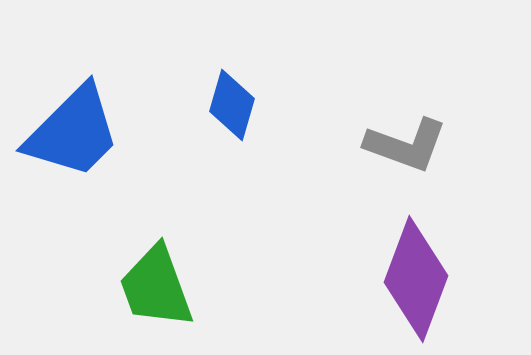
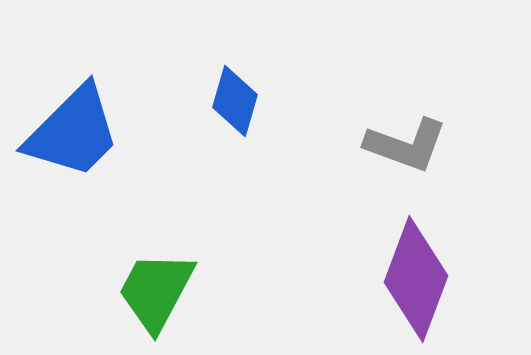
blue diamond: moved 3 px right, 4 px up
green trapezoid: moved 4 px down; rotated 48 degrees clockwise
